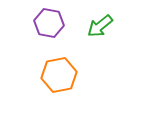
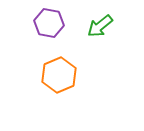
orange hexagon: rotated 12 degrees counterclockwise
